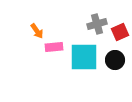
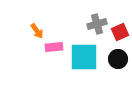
black circle: moved 3 px right, 1 px up
